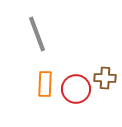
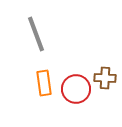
gray line: moved 1 px left
orange rectangle: moved 1 px left, 1 px up; rotated 10 degrees counterclockwise
